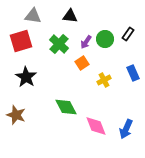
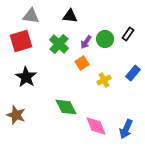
gray triangle: moved 2 px left
blue rectangle: rotated 63 degrees clockwise
